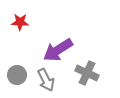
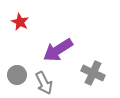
red star: rotated 24 degrees clockwise
gray cross: moved 6 px right
gray arrow: moved 2 px left, 3 px down
